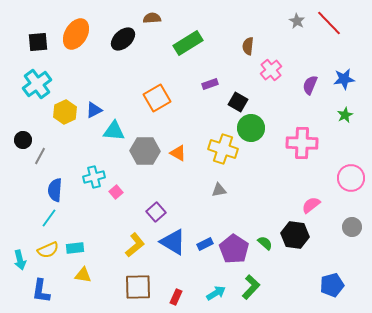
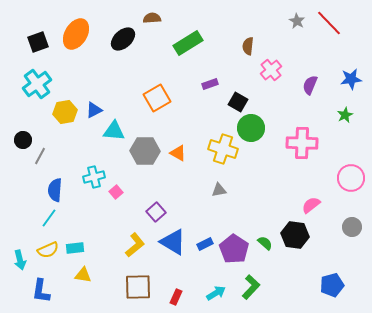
black square at (38, 42): rotated 15 degrees counterclockwise
blue star at (344, 79): moved 7 px right
yellow hexagon at (65, 112): rotated 15 degrees clockwise
